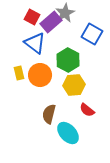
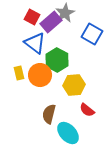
green hexagon: moved 11 px left
